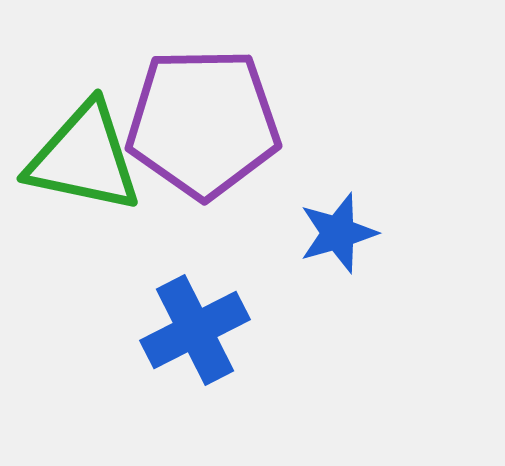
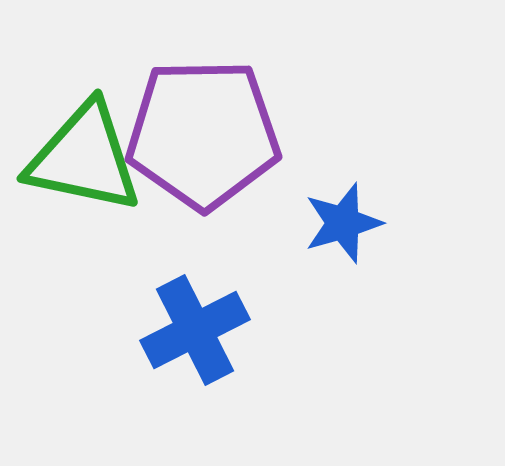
purple pentagon: moved 11 px down
blue star: moved 5 px right, 10 px up
